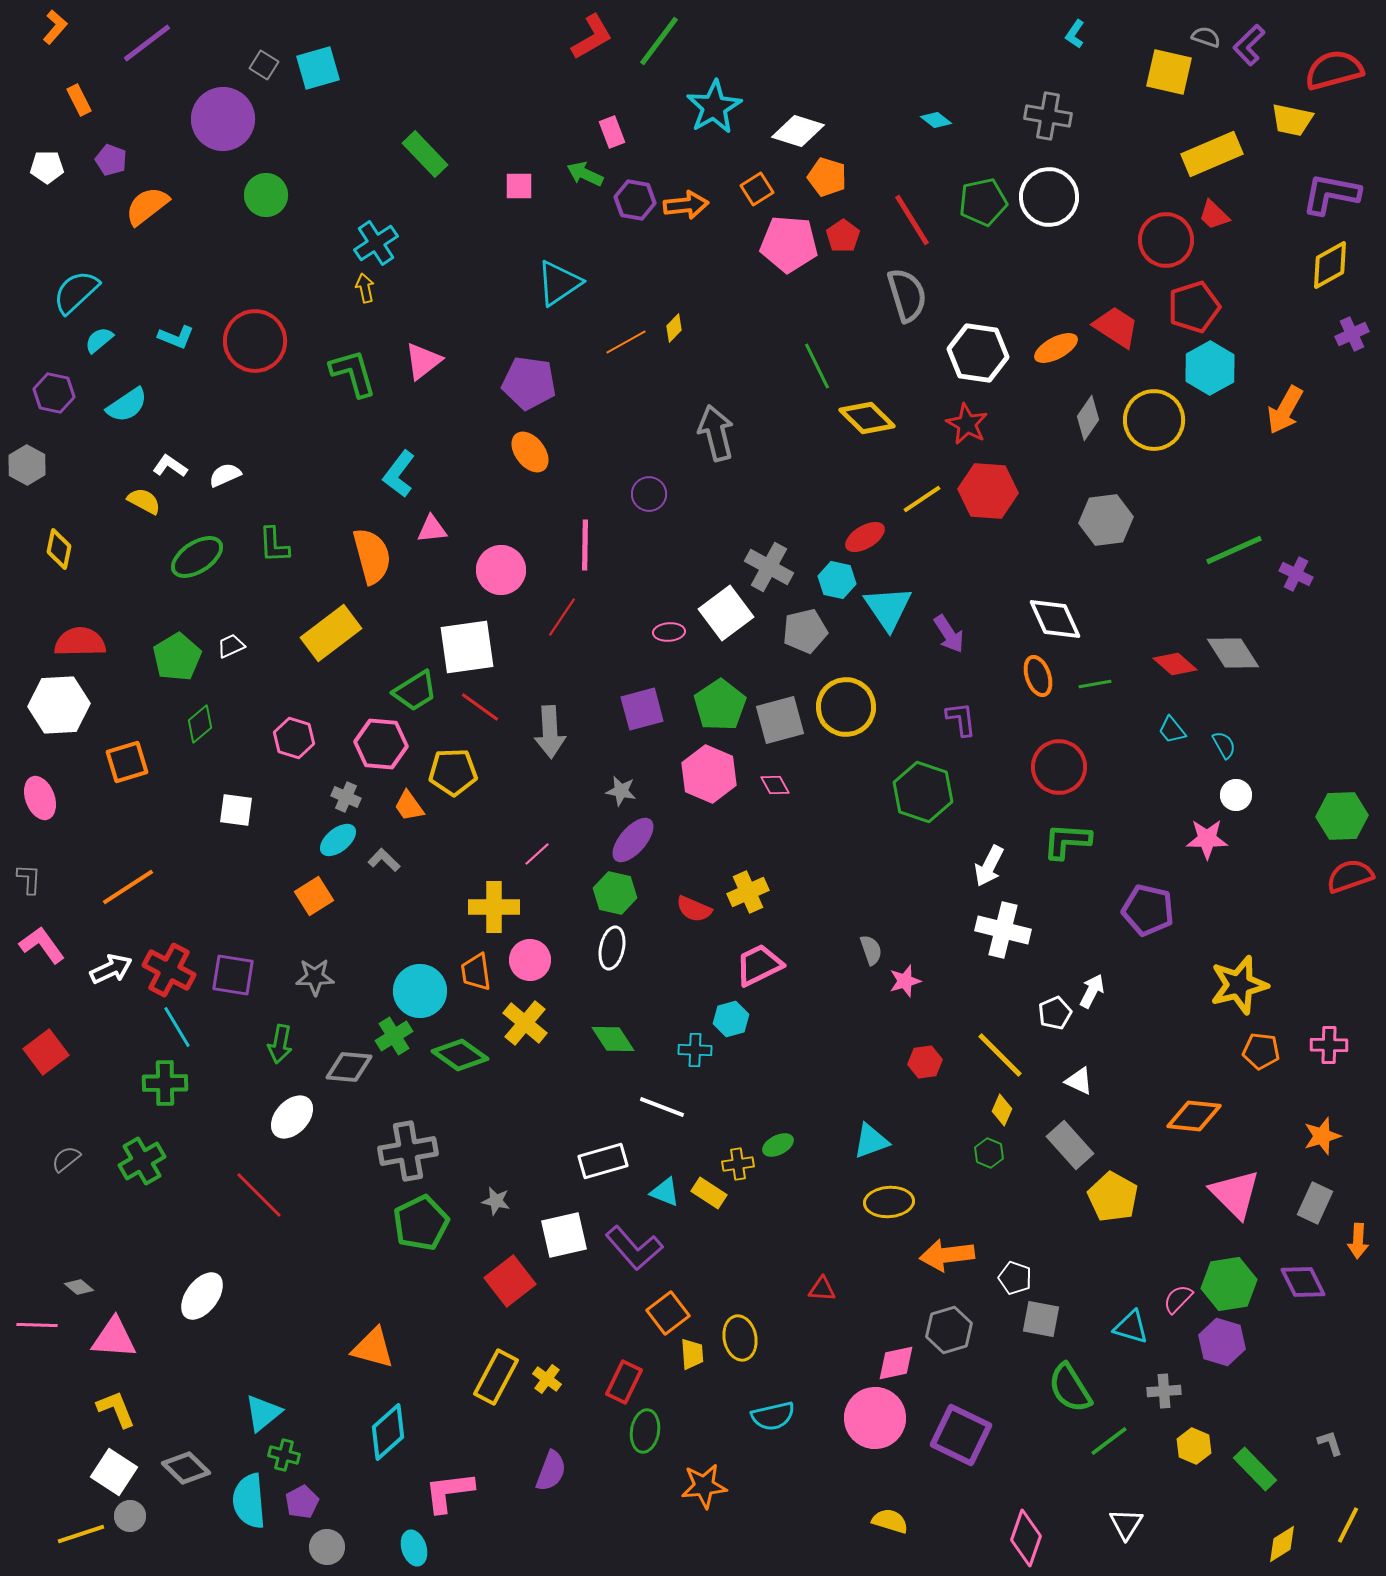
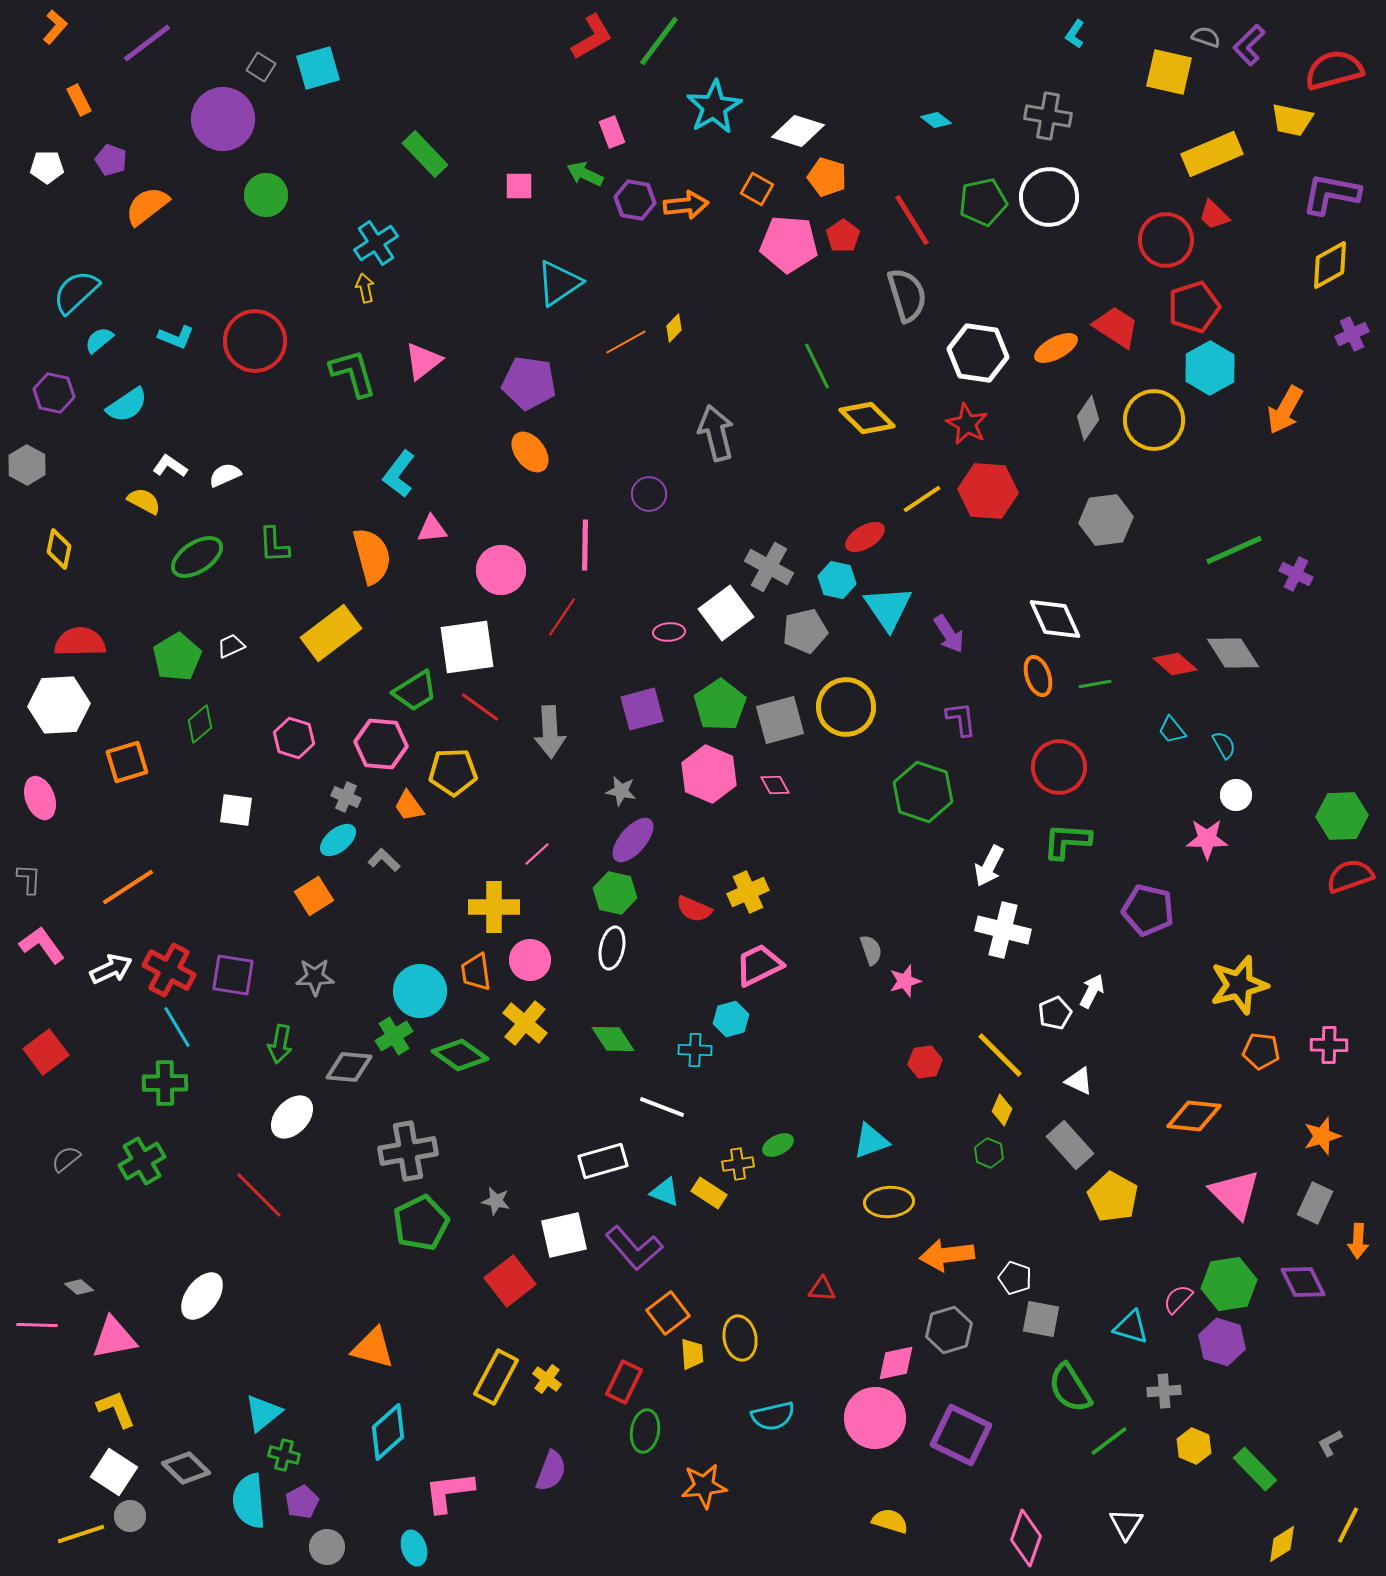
gray square at (264, 65): moved 3 px left, 2 px down
orange square at (757, 189): rotated 28 degrees counterclockwise
pink triangle at (114, 1338): rotated 15 degrees counterclockwise
gray L-shape at (1330, 1443): rotated 100 degrees counterclockwise
